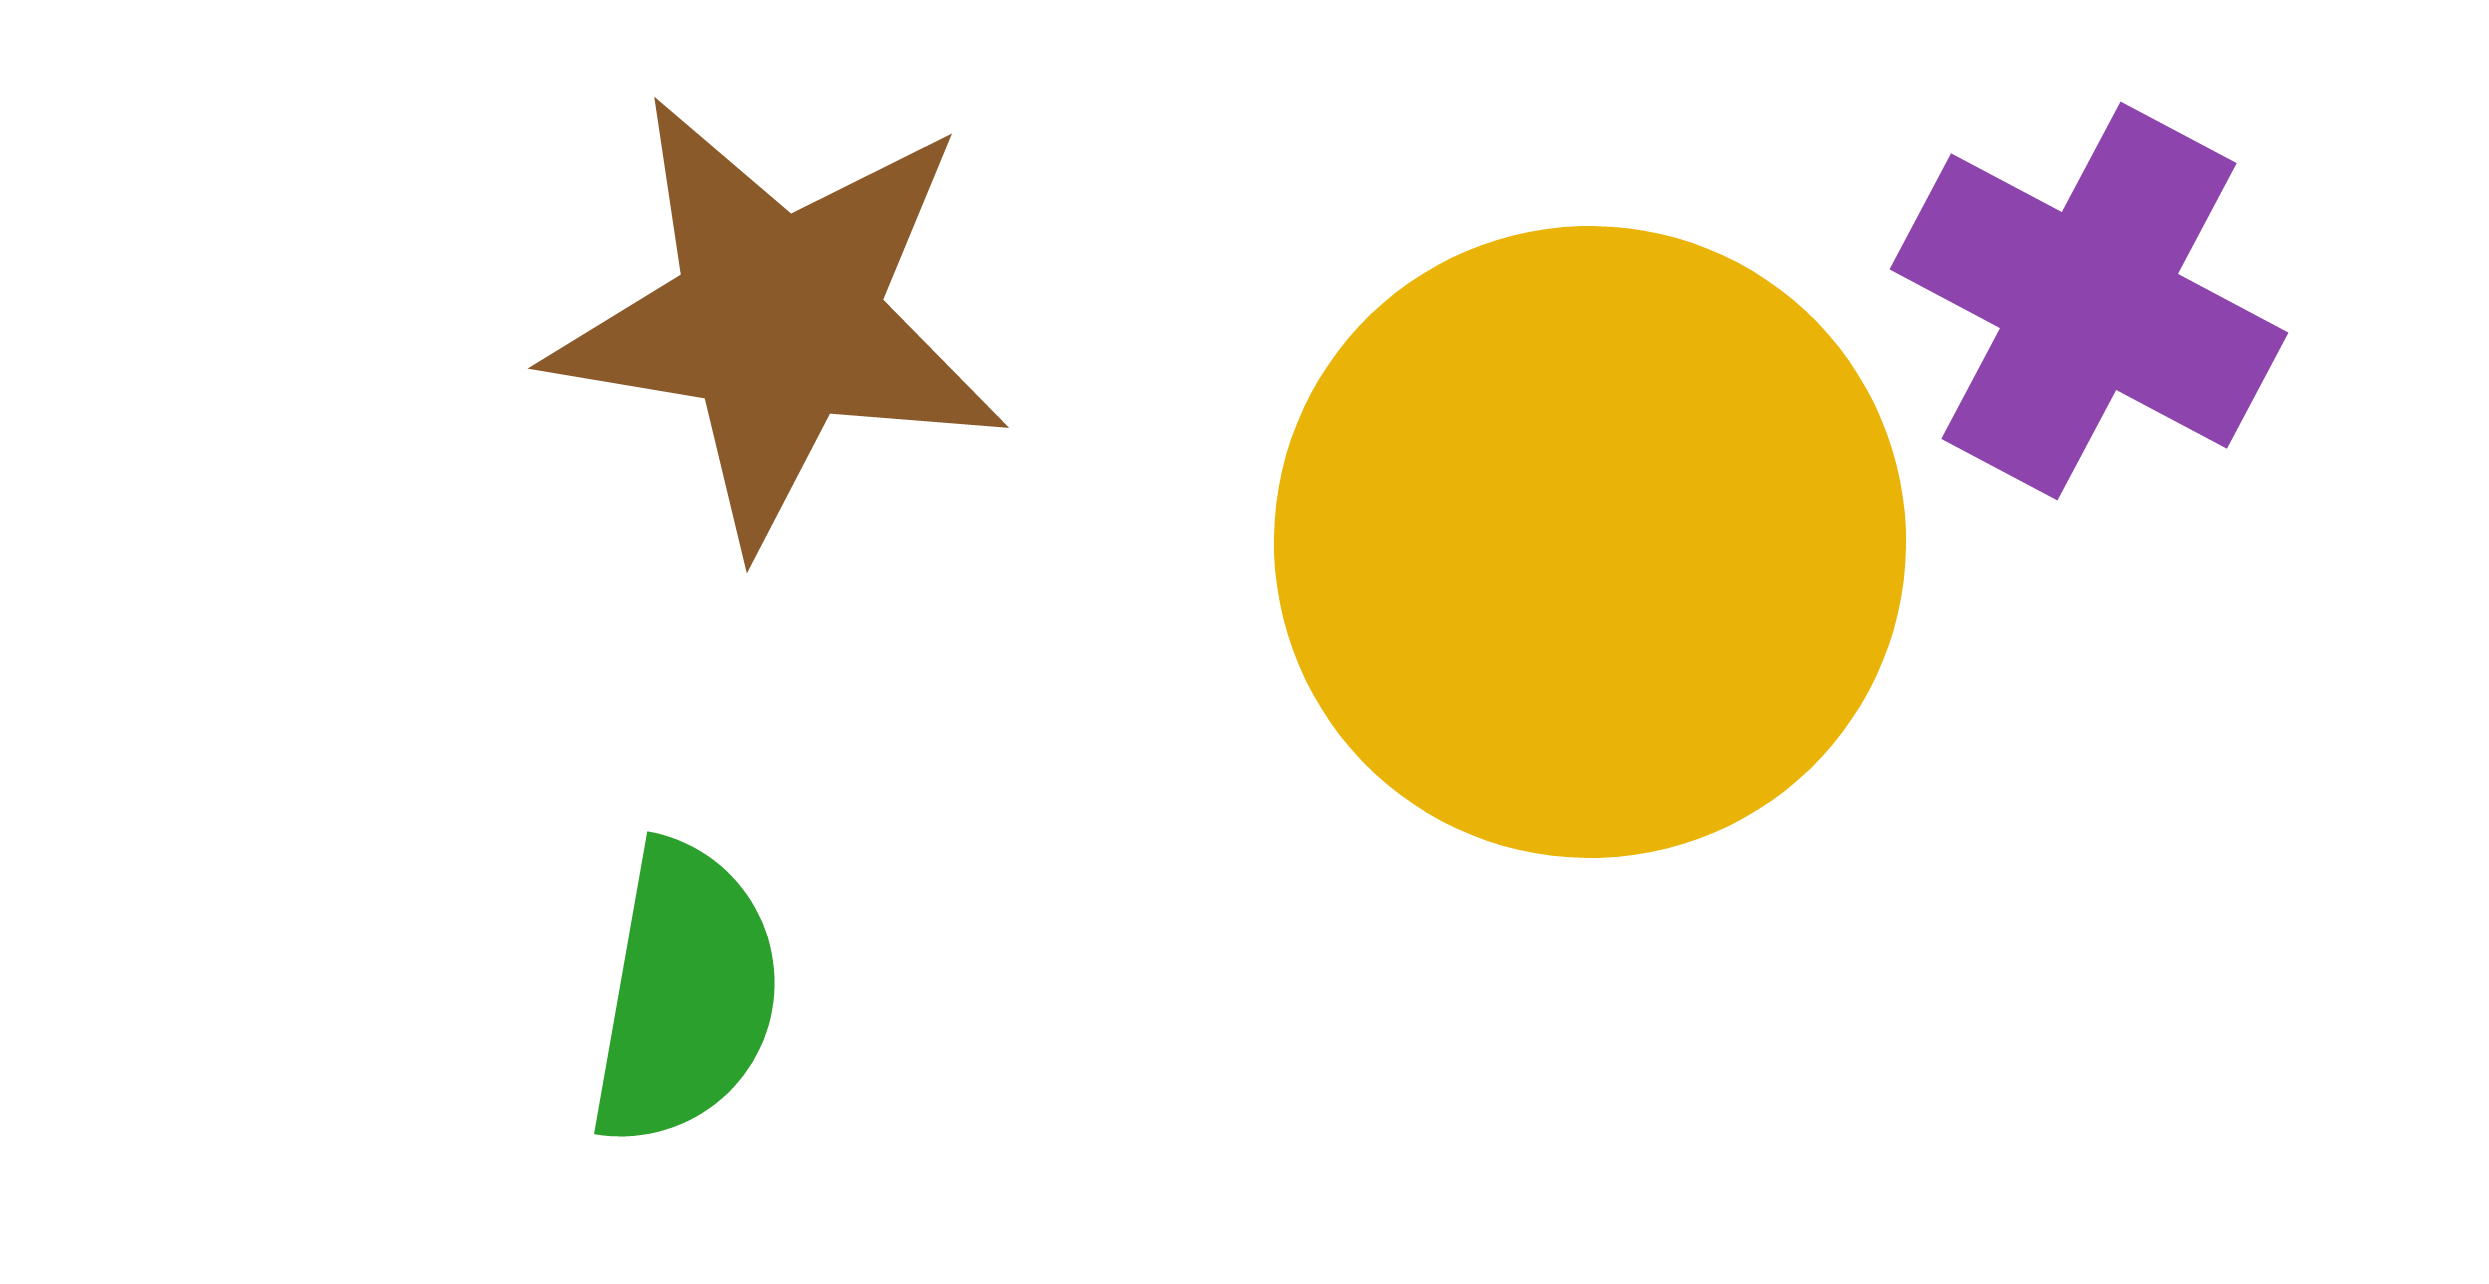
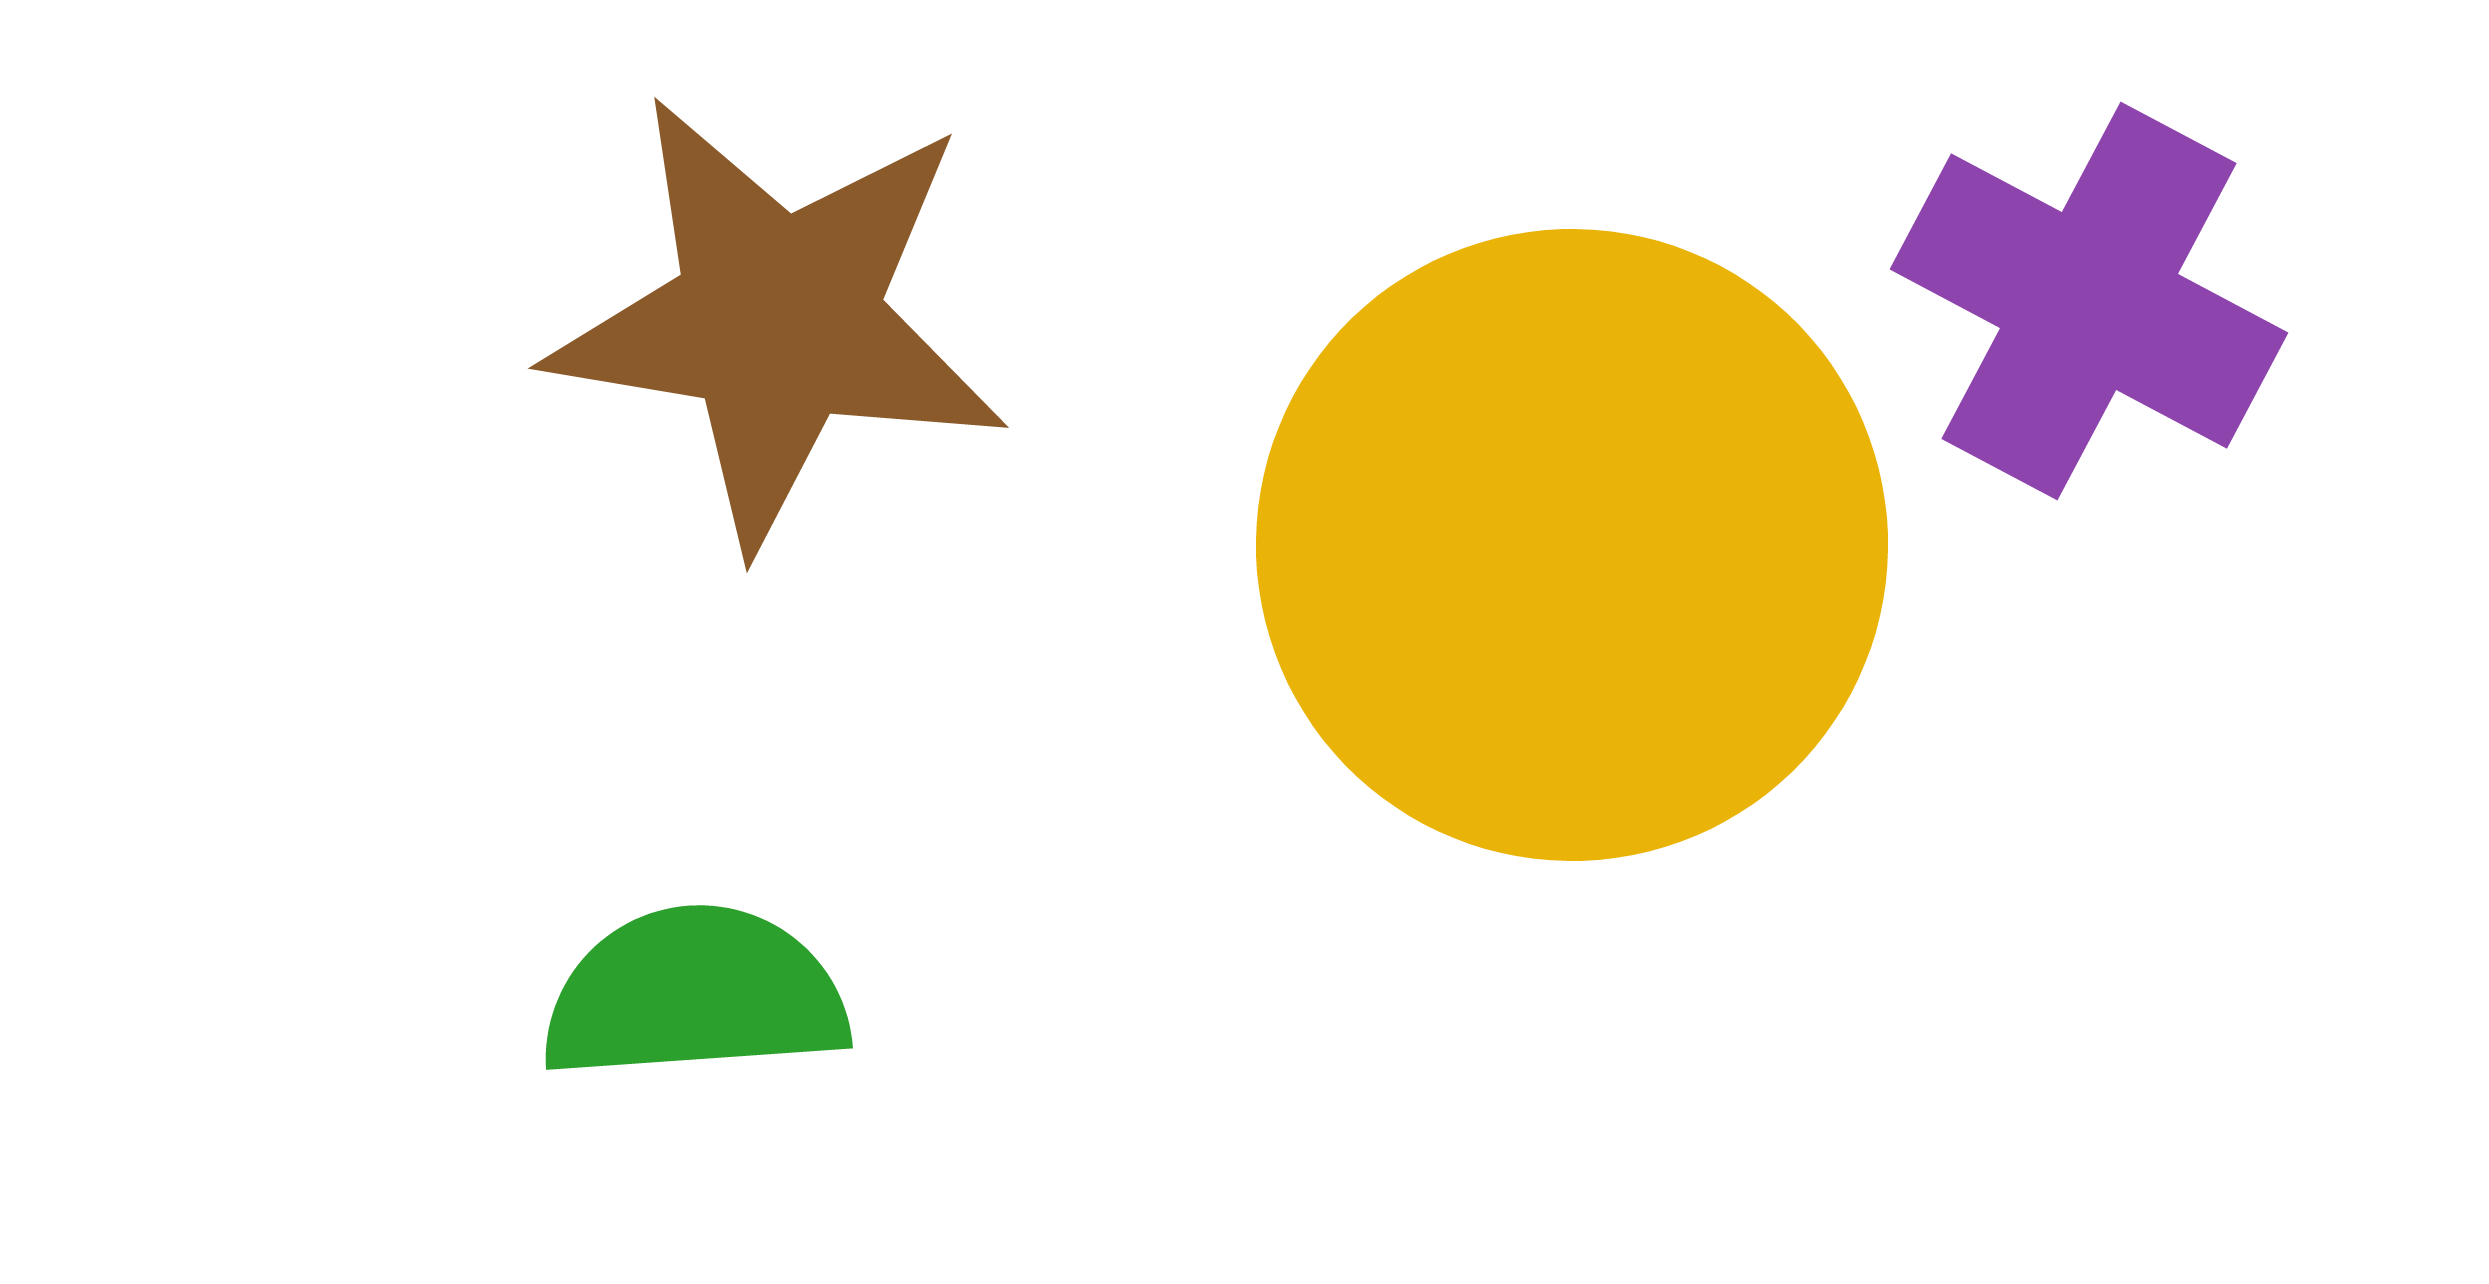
yellow circle: moved 18 px left, 3 px down
green semicircle: moved 10 px right; rotated 104 degrees counterclockwise
